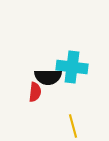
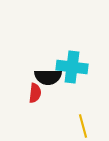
red semicircle: moved 1 px down
yellow line: moved 10 px right
